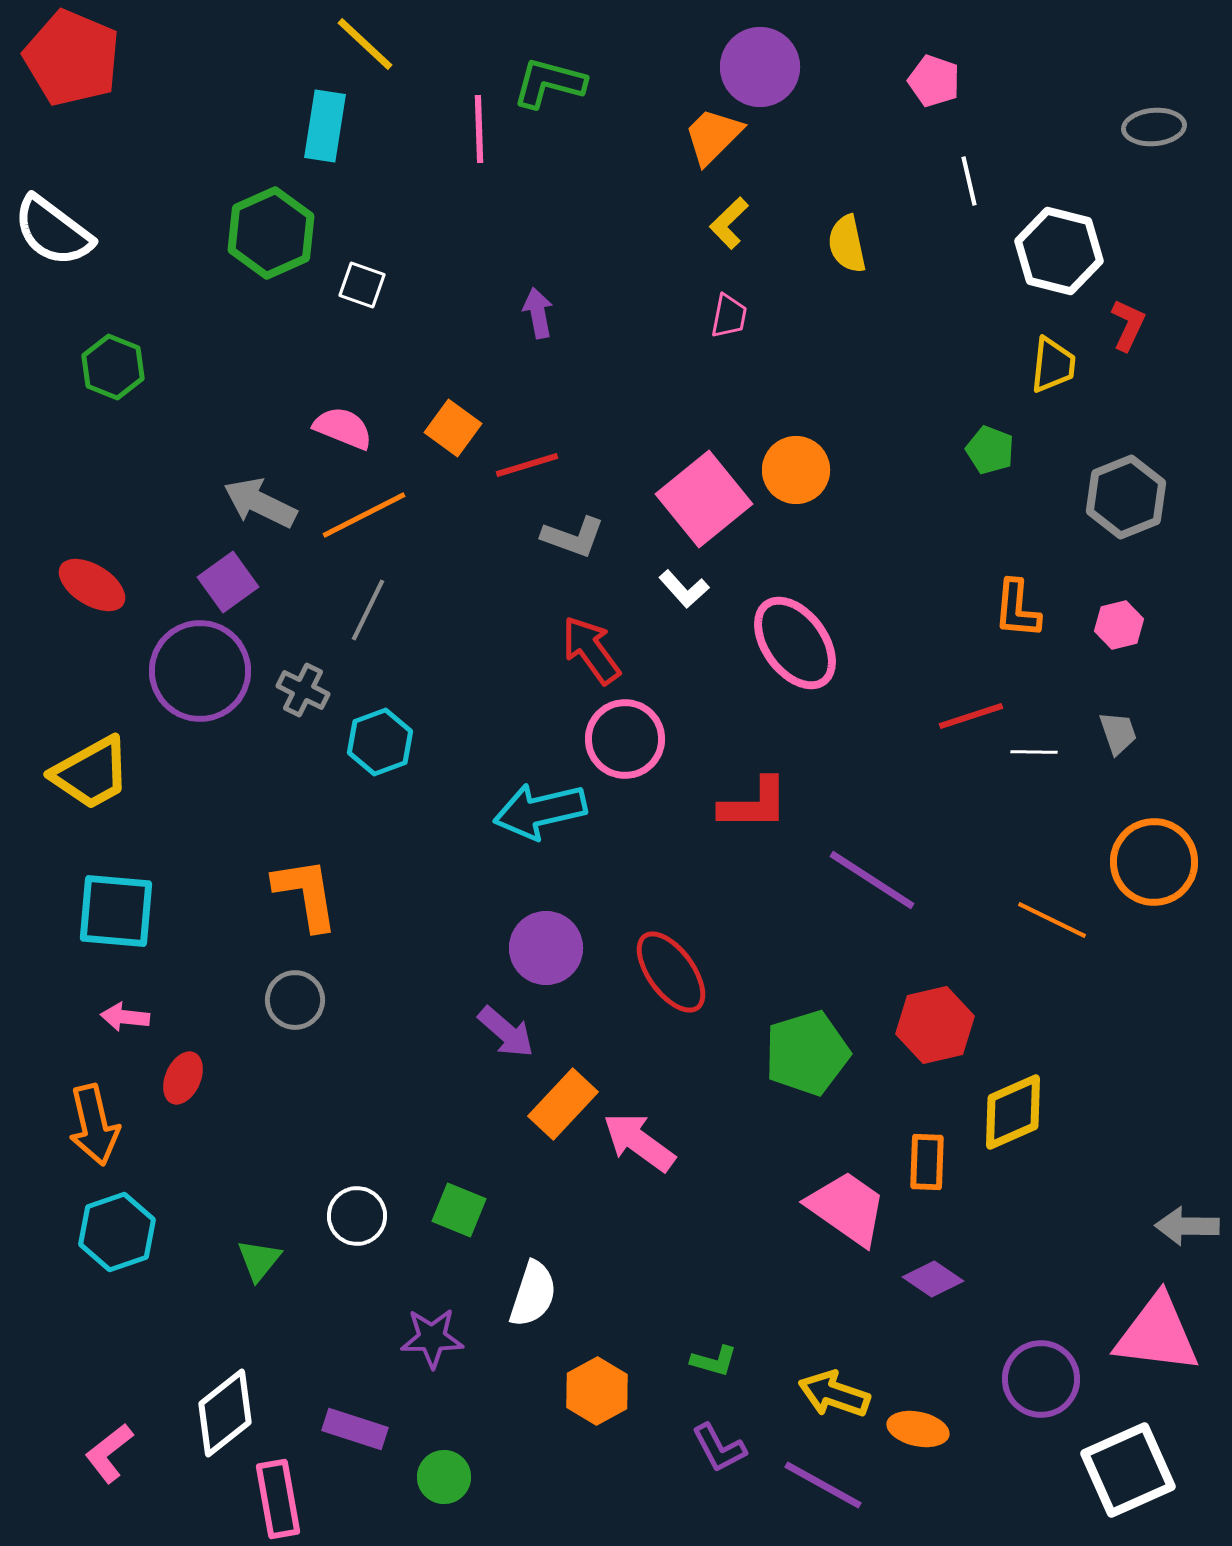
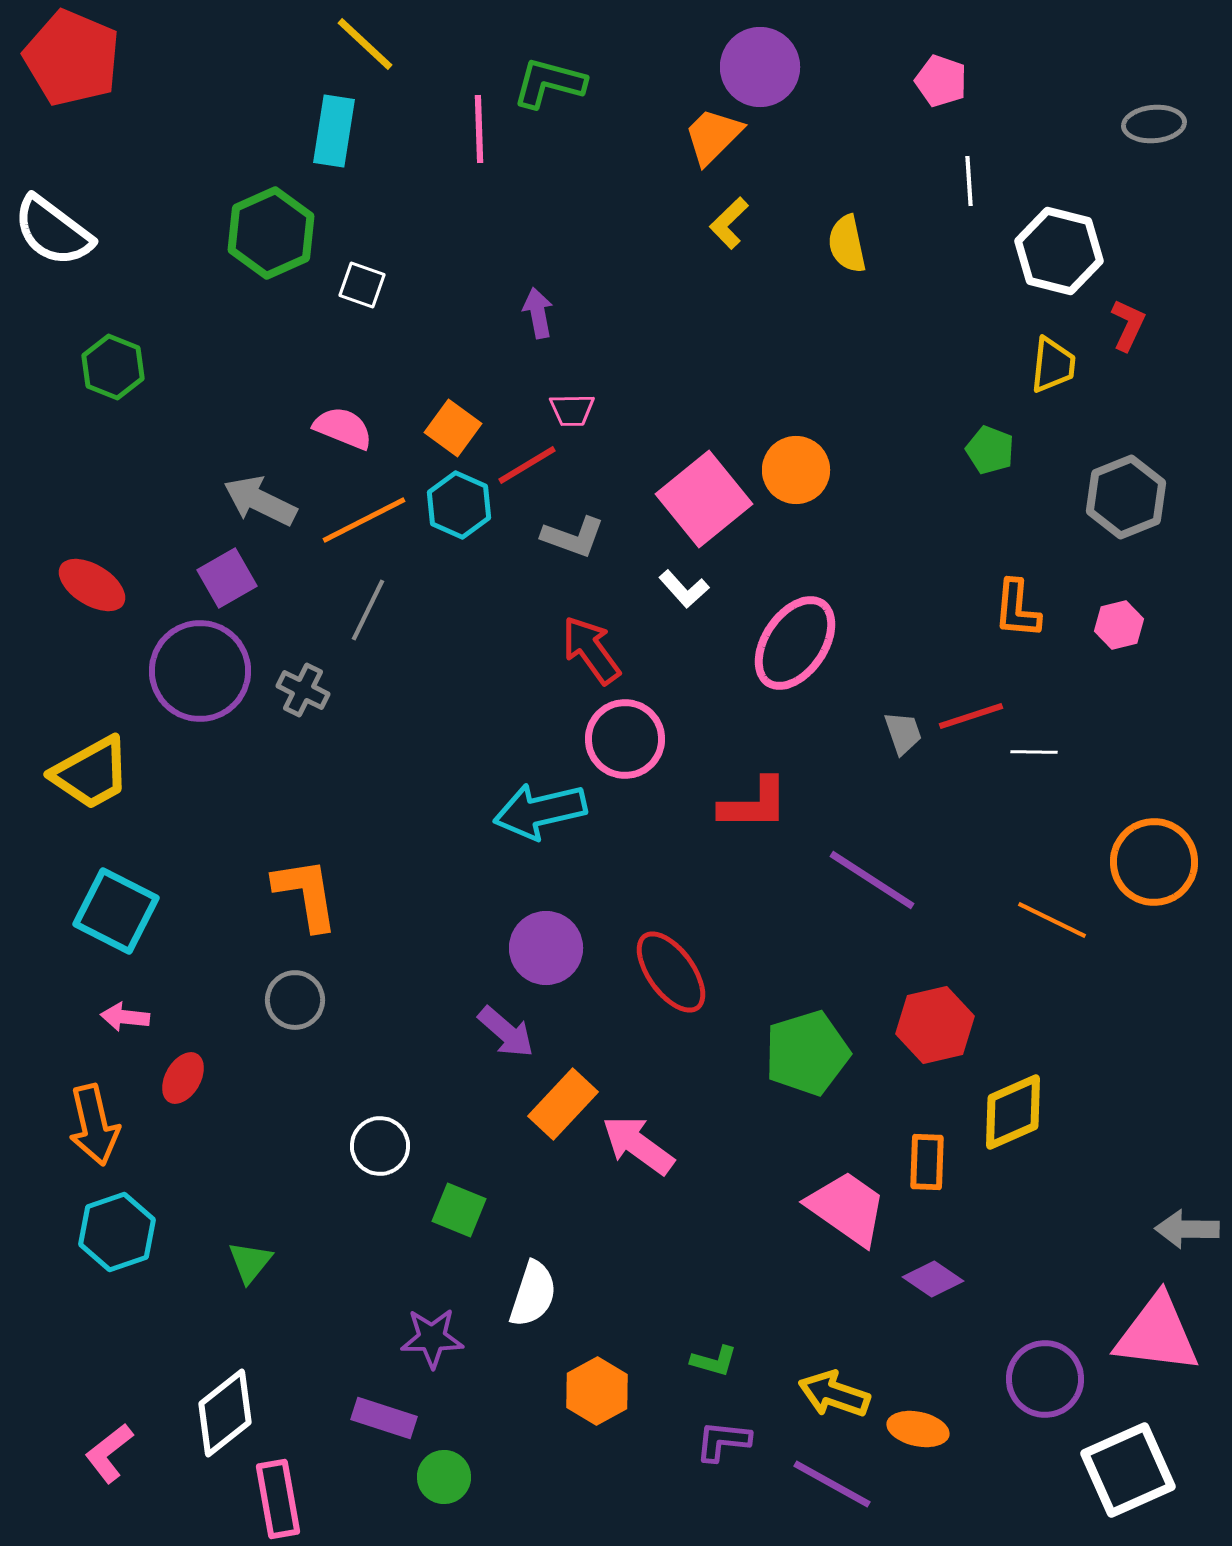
pink pentagon at (934, 81): moved 7 px right
cyan rectangle at (325, 126): moved 9 px right, 5 px down
gray ellipse at (1154, 127): moved 3 px up
white line at (969, 181): rotated 9 degrees clockwise
pink trapezoid at (729, 316): moved 157 px left, 94 px down; rotated 78 degrees clockwise
red line at (527, 465): rotated 14 degrees counterclockwise
gray arrow at (260, 503): moved 2 px up
orange line at (364, 515): moved 5 px down
purple square at (228, 582): moved 1 px left, 4 px up; rotated 6 degrees clockwise
pink ellipse at (795, 643): rotated 70 degrees clockwise
gray trapezoid at (1118, 733): moved 215 px left
cyan hexagon at (380, 742): moved 79 px right, 237 px up; rotated 16 degrees counterclockwise
cyan square at (116, 911): rotated 22 degrees clockwise
red ellipse at (183, 1078): rotated 6 degrees clockwise
pink arrow at (639, 1142): moved 1 px left, 3 px down
white circle at (357, 1216): moved 23 px right, 70 px up
gray arrow at (1187, 1226): moved 3 px down
green triangle at (259, 1260): moved 9 px left, 2 px down
purple circle at (1041, 1379): moved 4 px right
purple rectangle at (355, 1429): moved 29 px right, 11 px up
purple L-shape at (719, 1448): moved 4 px right, 7 px up; rotated 124 degrees clockwise
purple line at (823, 1485): moved 9 px right, 1 px up
